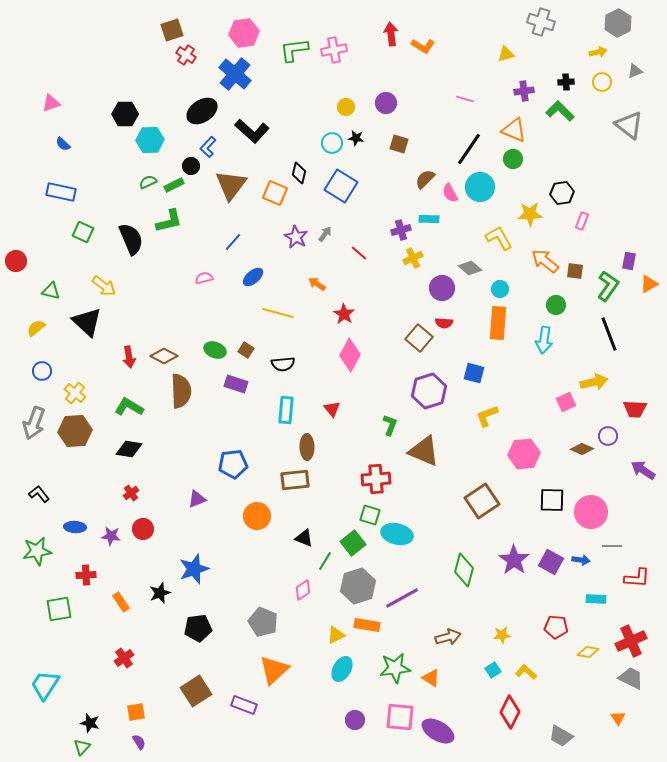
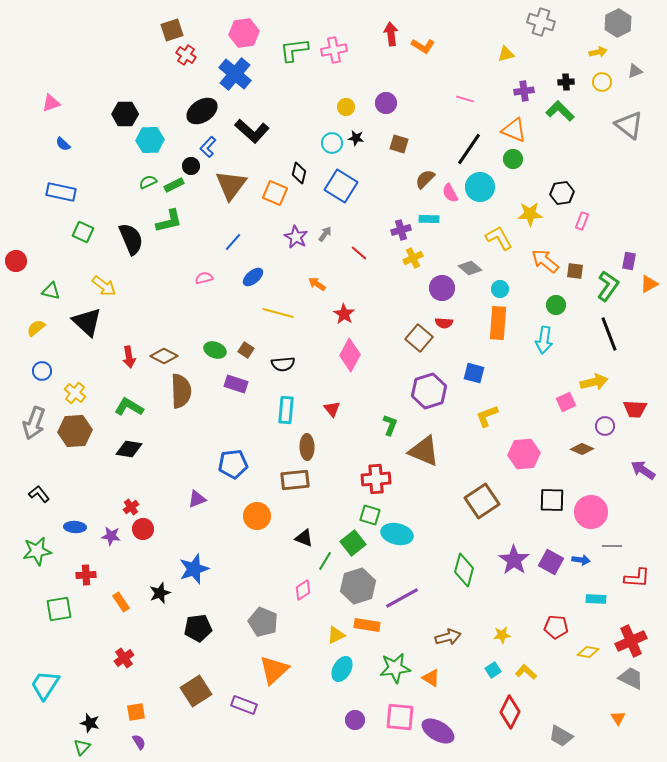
purple circle at (608, 436): moved 3 px left, 10 px up
red cross at (131, 493): moved 14 px down
